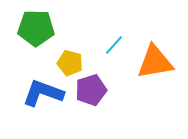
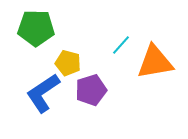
cyan line: moved 7 px right
yellow pentagon: moved 2 px left
blue L-shape: rotated 54 degrees counterclockwise
